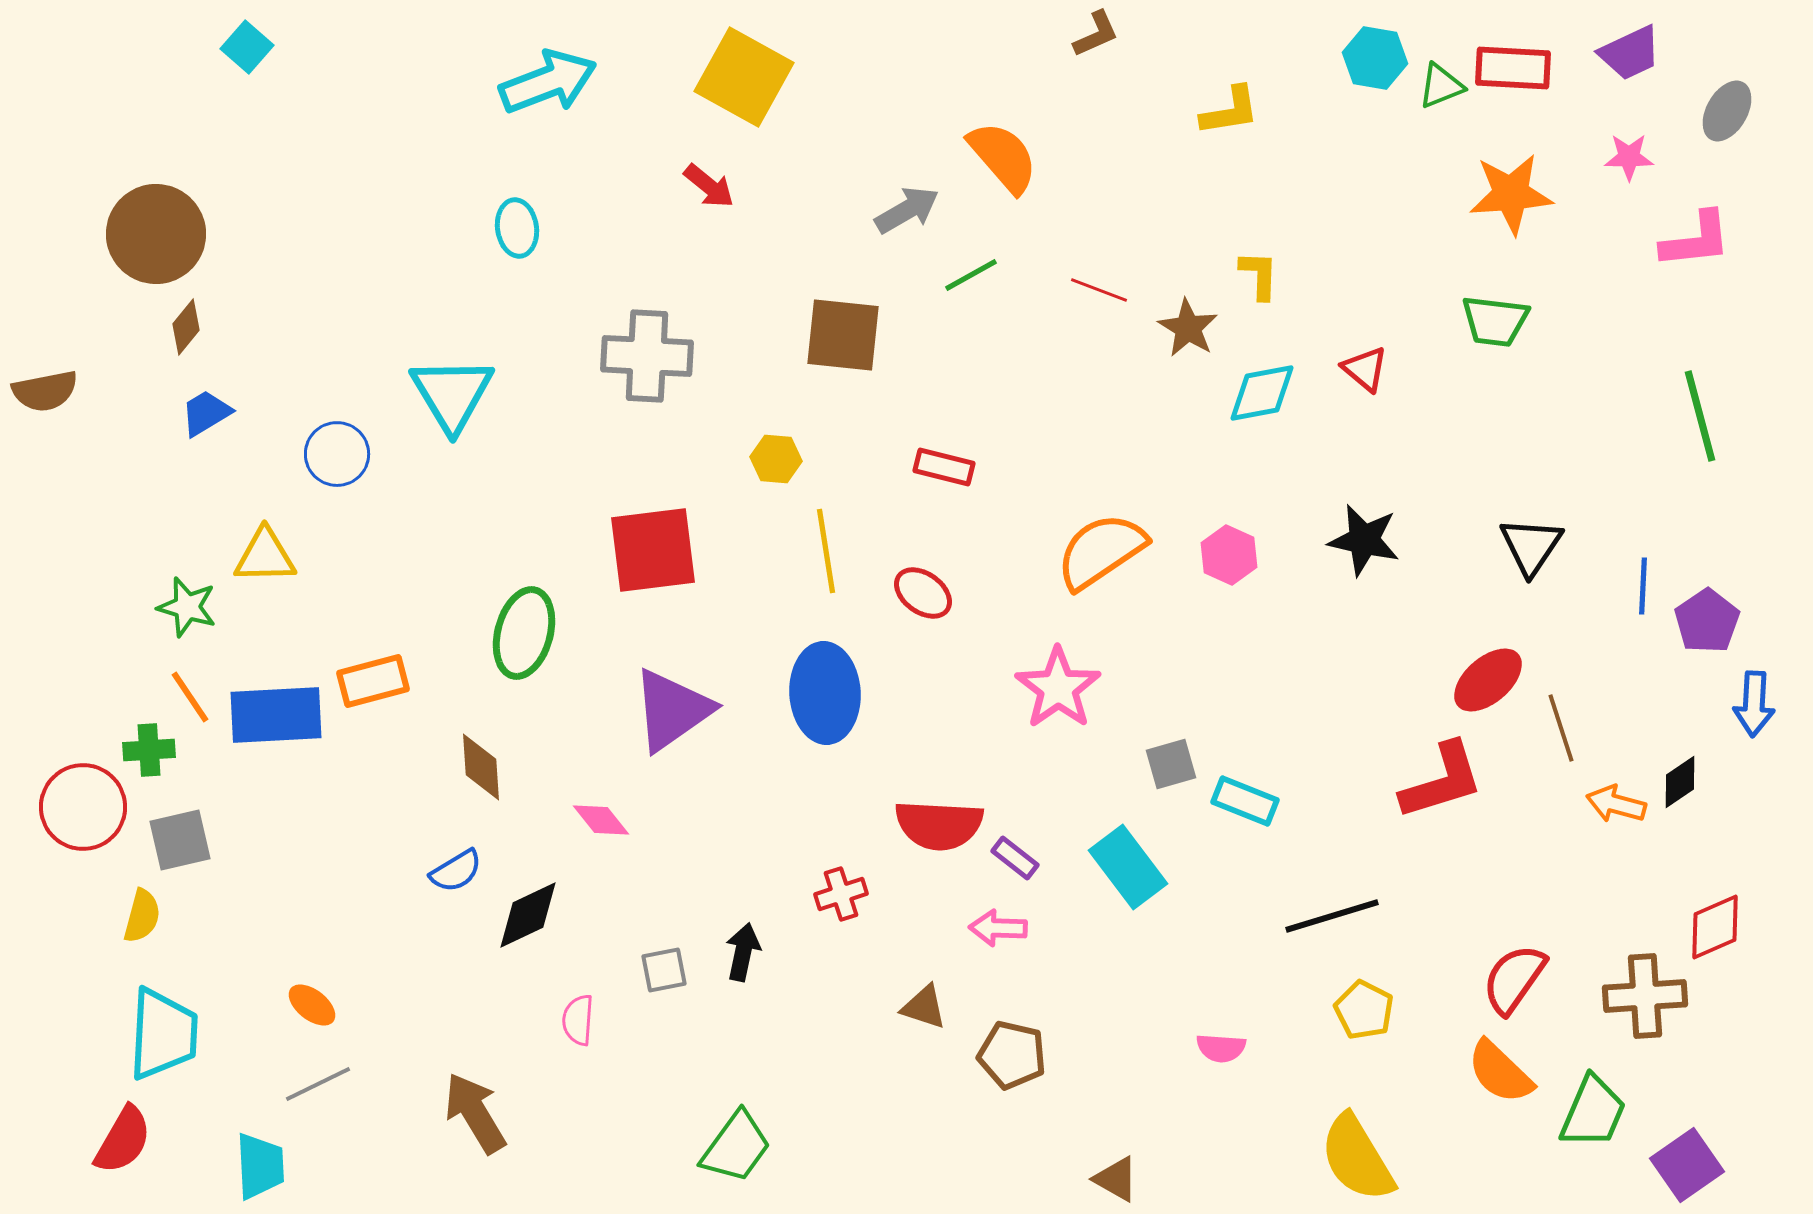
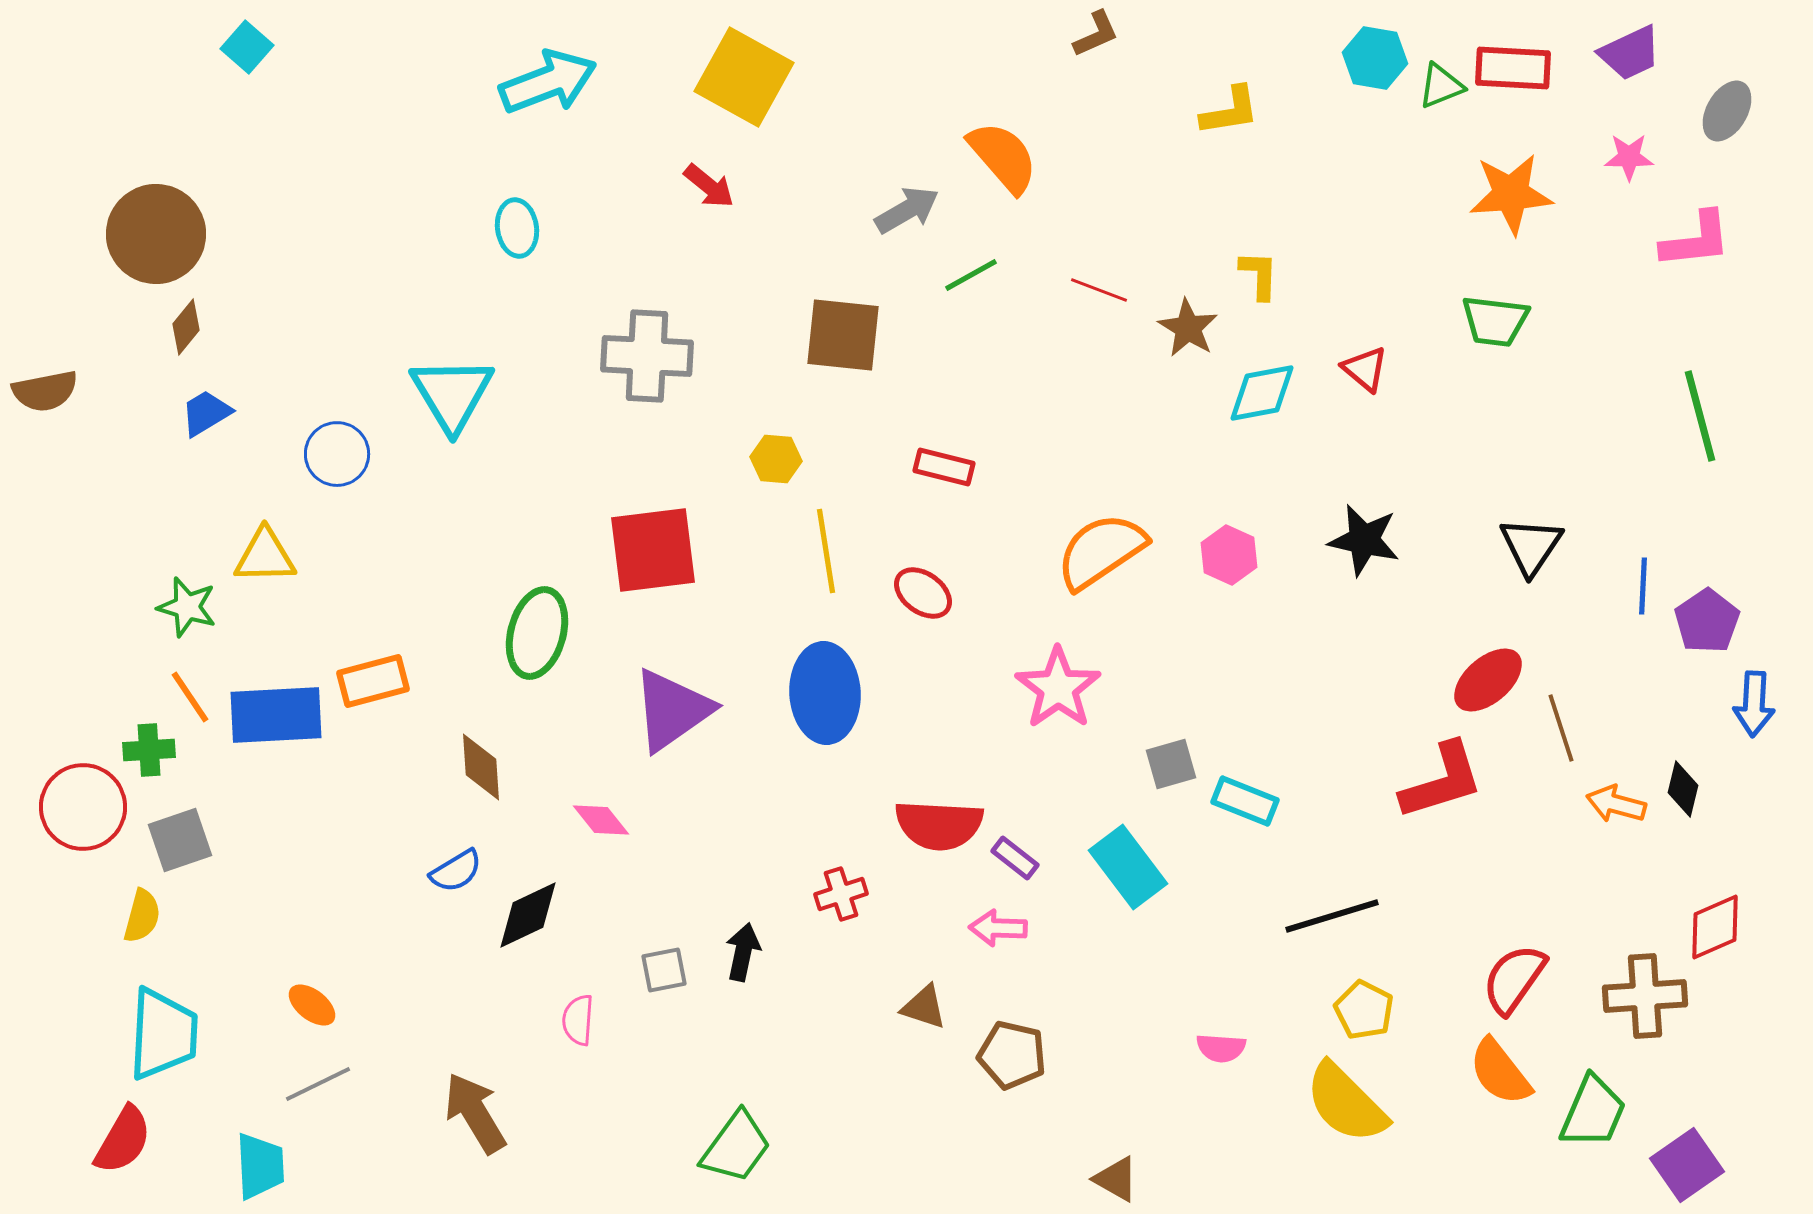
green ellipse at (524, 633): moved 13 px right
black diamond at (1680, 782): moved 3 px right, 7 px down; rotated 42 degrees counterclockwise
gray square at (180, 840): rotated 6 degrees counterclockwise
orange semicircle at (1500, 1072): rotated 8 degrees clockwise
yellow semicircle at (1357, 1158): moved 11 px left, 55 px up; rotated 14 degrees counterclockwise
